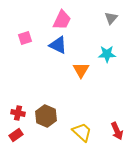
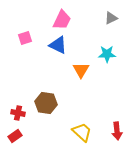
gray triangle: rotated 24 degrees clockwise
brown hexagon: moved 13 px up; rotated 15 degrees counterclockwise
red arrow: rotated 18 degrees clockwise
red rectangle: moved 1 px left, 1 px down
